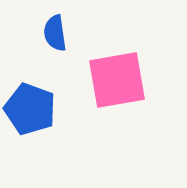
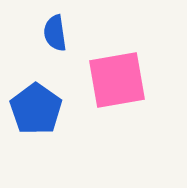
blue pentagon: moved 6 px right; rotated 15 degrees clockwise
